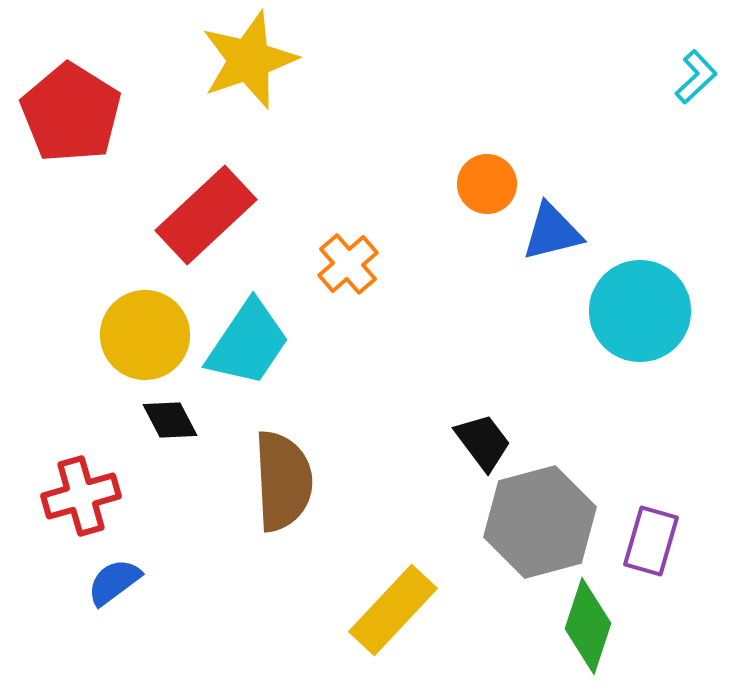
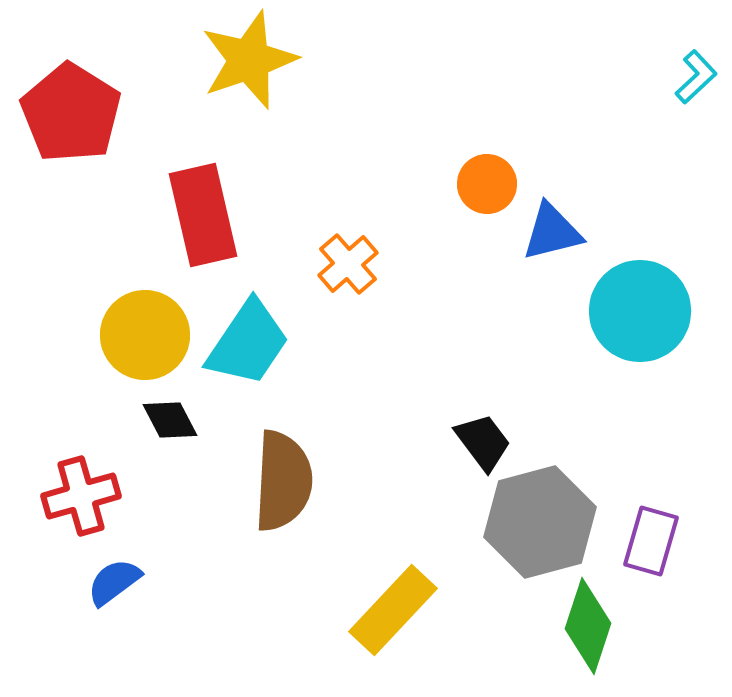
red rectangle: moved 3 px left; rotated 60 degrees counterclockwise
brown semicircle: rotated 6 degrees clockwise
